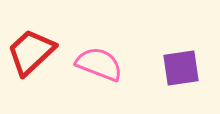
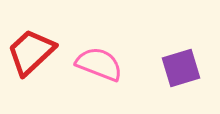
purple square: rotated 9 degrees counterclockwise
